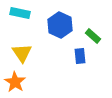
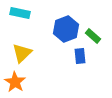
blue hexagon: moved 6 px right, 4 px down; rotated 15 degrees clockwise
yellow triangle: rotated 20 degrees clockwise
